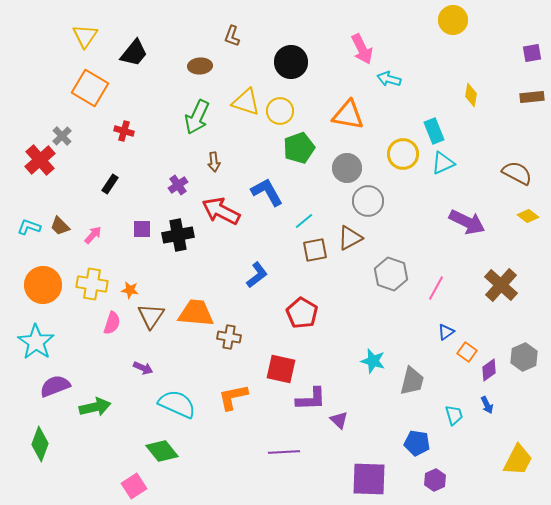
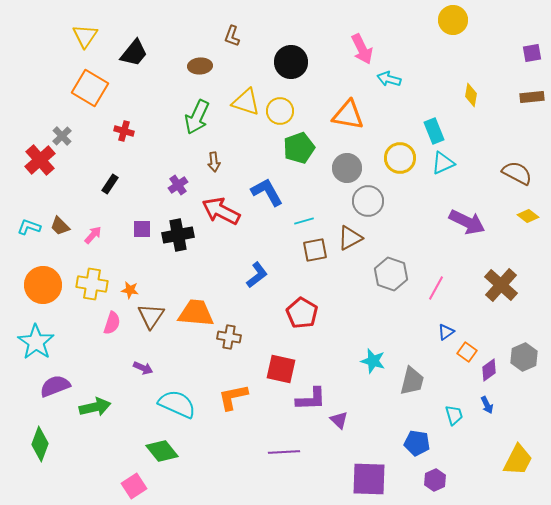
yellow circle at (403, 154): moved 3 px left, 4 px down
cyan line at (304, 221): rotated 24 degrees clockwise
